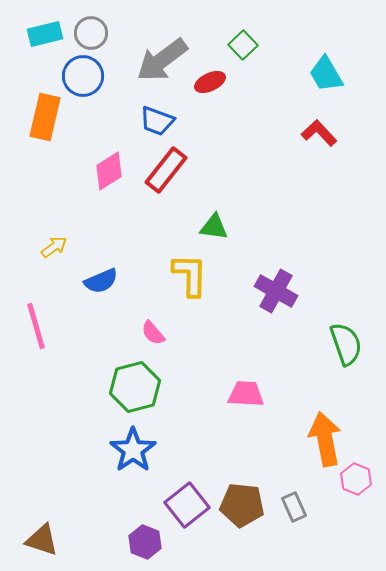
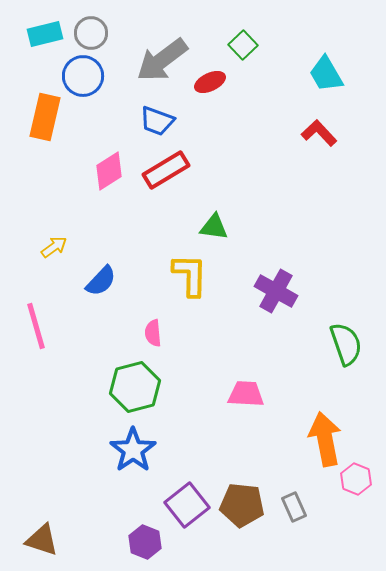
red rectangle: rotated 21 degrees clockwise
blue semicircle: rotated 24 degrees counterclockwise
pink semicircle: rotated 36 degrees clockwise
